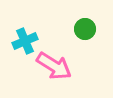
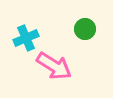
cyan cross: moved 1 px right, 3 px up
